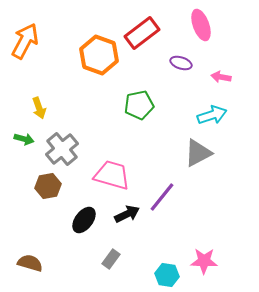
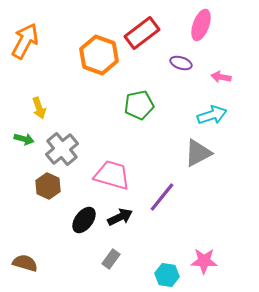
pink ellipse: rotated 40 degrees clockwise
brown hexagon: rotated 25 degrees counterclockwise
black arrow: moved 7 px left, 3 px down
brown semicircle: moved 5 px left
